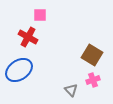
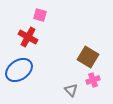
pink square: rotated 16 degrees clockwise
brown square: moved 4 px left, 2 px down
